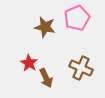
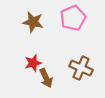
pink pentagon: moved 4 px left
brown star: moved 12 px left, 5 px up
red star: moved 4 px right; rotated 24 degrees clockwise
